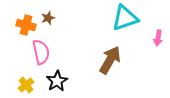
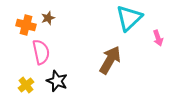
cyan triangle: moved 4 px right; rotated 24 degrees counterclockwise
pink arrow: rotated 28 degrees counterclockwise
black star: rotated 20 degrees counterclockwise
